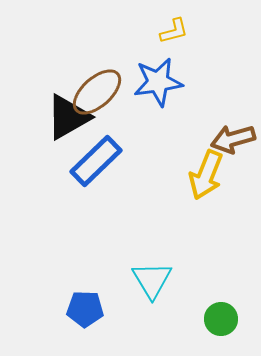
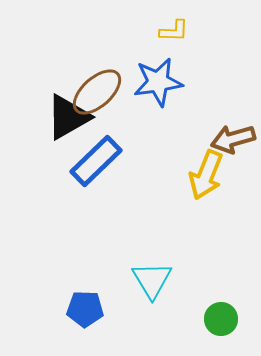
yellow L-shape: rotated 16 degrees clockwise
